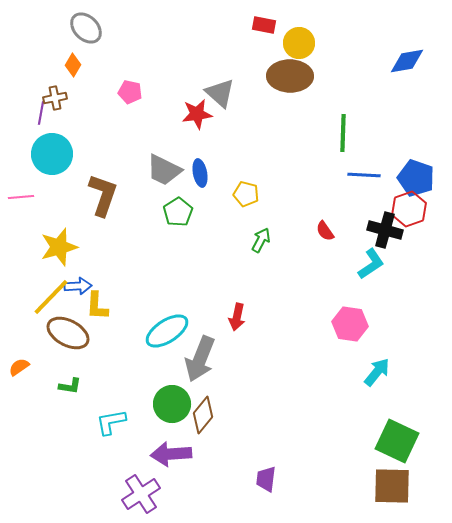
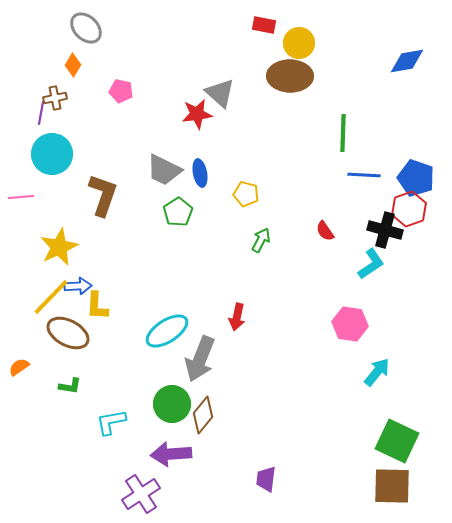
pink pentagon at (130, 92): moved 9 px left, 1 px up
yellow star at (59, 247): rotated 9 degrees counterclockwise
